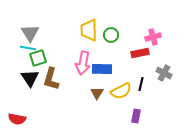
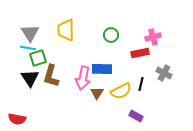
yellow trapezoid: moved 23 px left
pink arrow: moved 15 px down
brown L-shape: moved 3 px up
purple rectangle: rotated 72 degrees counterclockwise
